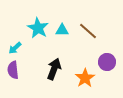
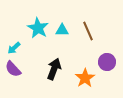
brown line: rotated 24 degrees clockwise
cyan arrow: moved 1 px left
purple semicircle: moved 1 px up; rotated 36 degrees counterclockwise
